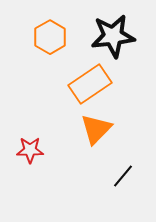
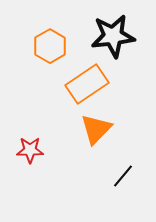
orange hexagon: moved 9 px down
orange rectangle: moved 3 px left
